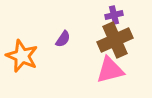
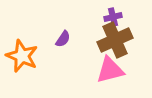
purple cross: moved 1 px left, 2 px down
